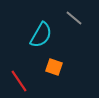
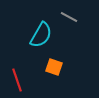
gray line: moved 5 px left, 1 px up; rotated 12 degrees counterclockwise
red line: moved 2 px left, 1 px up; rotated 15 degrees clockwise
